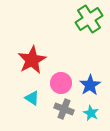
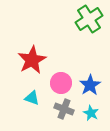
cyan triangle: rotated 14 degrees counterclockwise
